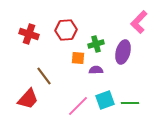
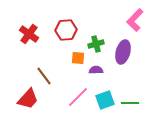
pink L-shape: moved 4 px left, 2 px up
red cross: rotated 18 degrees clockwise
pink line: moved 9 px up
